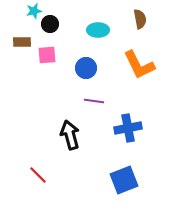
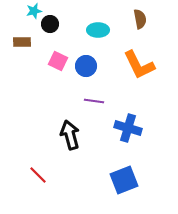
pink square: moved 11 px right, 6 px down; rotated 30 degrees clockwise
blue circle: moved 2 px up
blue cross: rotated 28 degrees clockwise
